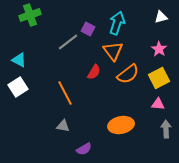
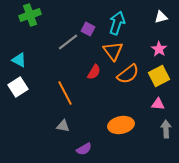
yellow square: moved 2 px up
